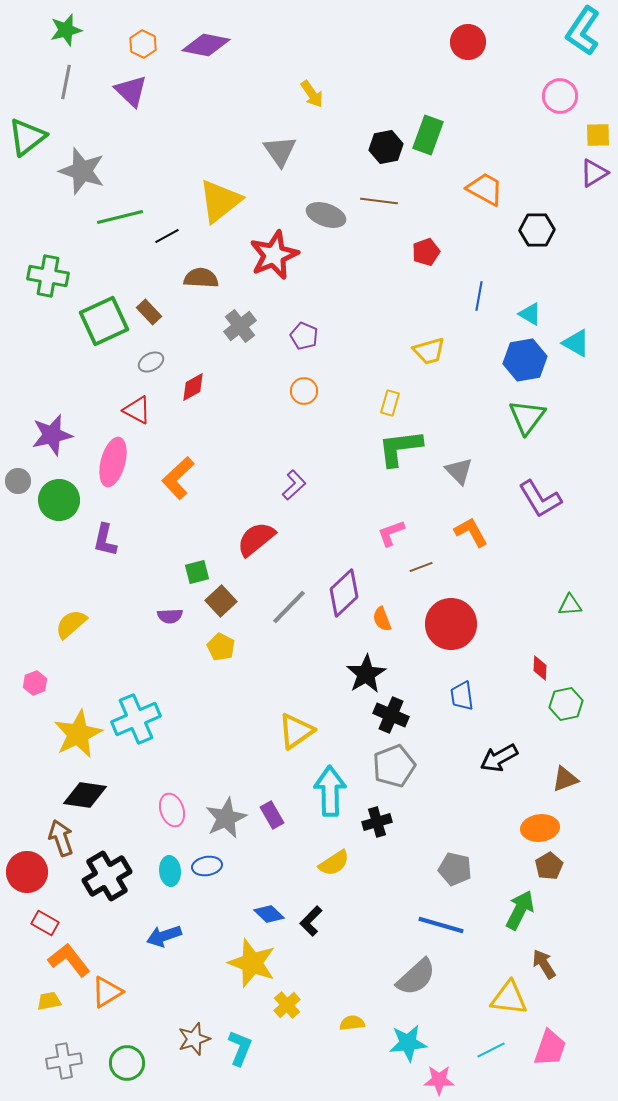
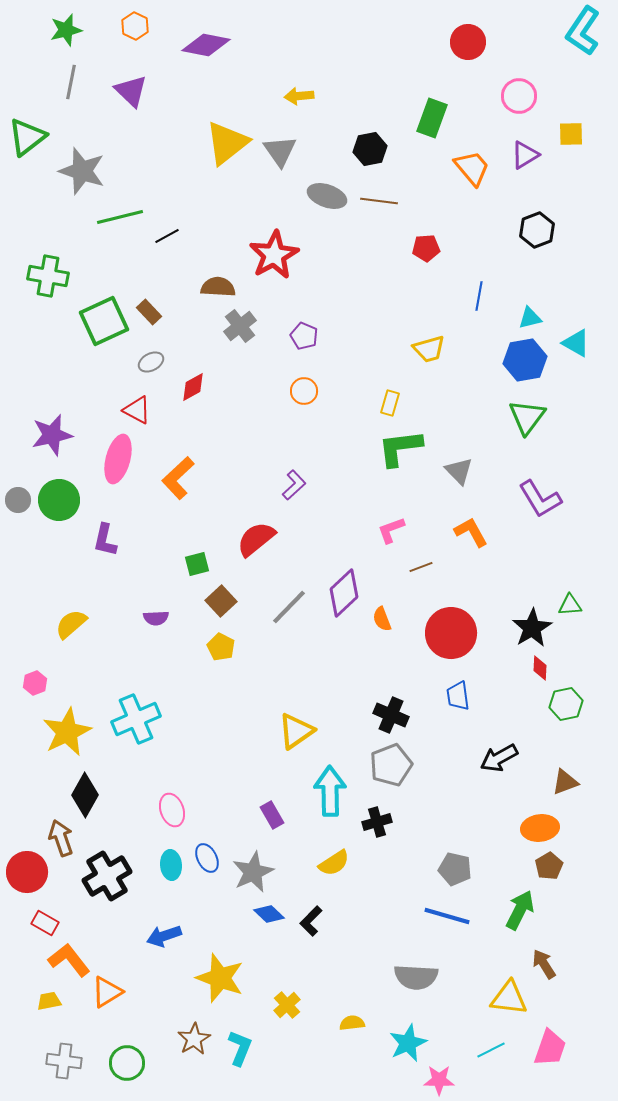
orange hexagon at (143, 44): moved 8 px left, 18 px up
gray line at (66, 82): moved 5 px right
yellow arrow at (312, 94): moved 13 px left, 2 px down; rotated 120 degrees clockwise
pink circle at (560, 96): moved 41 px left
green rectangle at (428, 135): moved 4 px right, 17 px up
yellow square at (598, 135): moved 27 px left, 1 px up
black hexagon at (386, 147): moved 16 px left, 2 px down
purple triangle at (594, 173): moved 69 px left, 18 px up
orange trapezoid at (485, 189): moved 13 px left, 21 px up; rotated 21 degrees clockwise
yellow triangle at (220, 201): moved 7 px right, 58 px up
gray ellipse at (326, 215): moved 1 px right, 19 px up
black hexagon at (537, 230): rotated 20 degrees counterclockwise
red pentagon at (426, 252): moved 4 px up; rotated 16 degrees clockwise
red star at (274, 255): rotated 6 degrees counterclockwise
brown semicircle at (201, 278): moved 17 px right, 9 px down
cyan triangle at (530, 314): moved 4 px down; rotated 45 degrees counterclockwise
yellow trapezoid at (429, 351): moved 2 px up
pink ellipse at (113, 462): moved 5 px right, 3 px up
gray circle at (18, 481): moved 19 px down
pink L-shape at (391, 533): moved 3 px up
green square at (197, 572): moved 8 px up
purple semicircle at (170, 616): moved 14 px left, 2 px down
red circle at (451, 624): moved 9 px down
black star at (366, 674): moved 166 px right, 46 px up
blue trapezoid at (462, 696): moved 4 px left
yellow star at (78, 734): moved 11 px left, 2 px up
gray pentagon at (394, 766): moved 3 px left, 1 px up
brown triangle at (565, 779): moved 3 px down
black diamond at (85, 795): rotated 69 degrees counterclockwise
gray star at (226, 818): moved 27 px right, 54 px down
blue ellipse at (207, 866): moved 8 px up; rotated 72 degrees clockwise
cyan ellipse at (170, 871): moved 1 px right, 6 px up
blue line at (441, 925): moved 6 px right, 9 px up
yellow star at (252, 963): moved 32 px left, 15 px down
gray semicircle at (416, 977): rotated 45 degrees clockwise
brown star at (194, 1039): rotated 12 degrees counterclockwise
cyan star at (408, 1043): rotated 18 degrees counterclockwise
gray cross at (64, 1061): rotated 16 degrees clockwise
